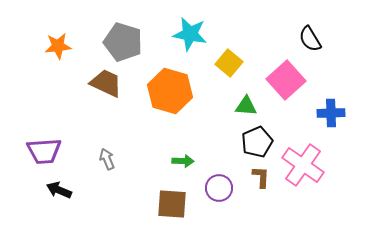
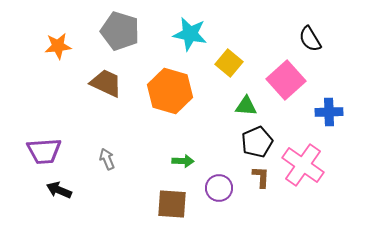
gray pentagon: moved 3 px left, 11 px up
blue cross: moved 2 px left, 1 px up
